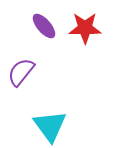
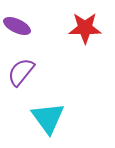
purple ellipse: moved 27 px left; rotated 24 degrees counterclockwise
cyan triangle: moved 2 px left, 8 px up
